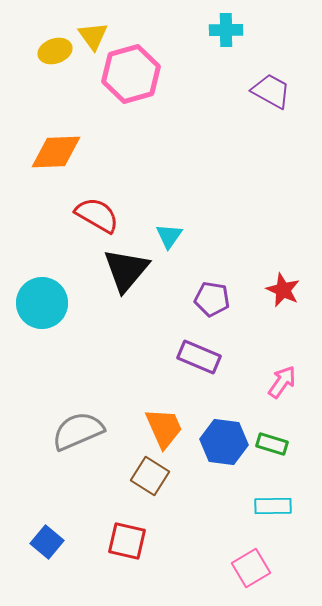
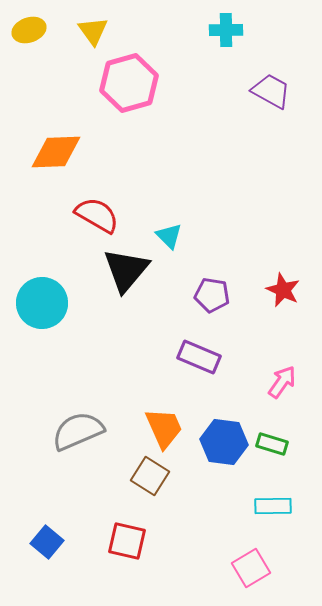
yellow triangle: moved 5 px up
yellow ellipse: moved 26 px left, 21 px up
pink hexagon: moved 2 px left, 9 px down
cyan triangle: rotated 20 degrees counterclockwise
purple pentagon: moved 4 px up
